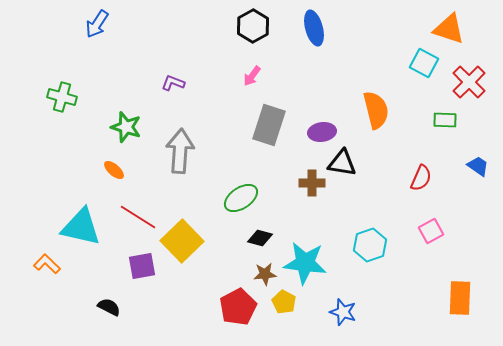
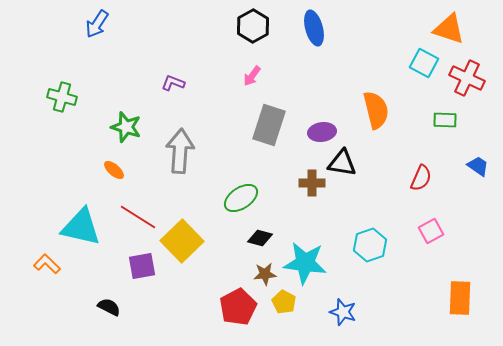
red cross: moved 2 px left, 4 px up; rotated 20 degrees counterclockwise
